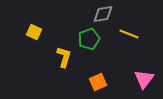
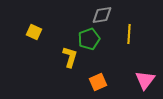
gray diamond: moved 1 px left, 1 px down
yellow line: rotated 72 degrees clockwise
yellow L-shape: moved 6 px right
pink triangle: moved 1 px right, 1 px down
